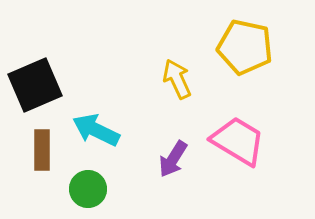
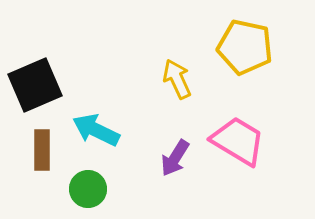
purple arrow: moved 2 px right, 1 px up
